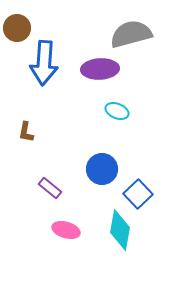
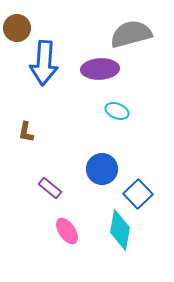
pink ellipse: moved 1 px right, 1 px down; rotated 40 degrees clockwise
